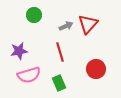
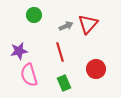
pink semicircle: rotated 90 degrees clockwise
green rectangle: moved 5 px right
